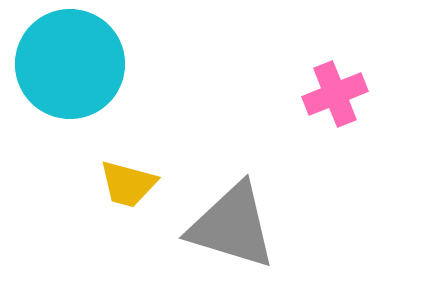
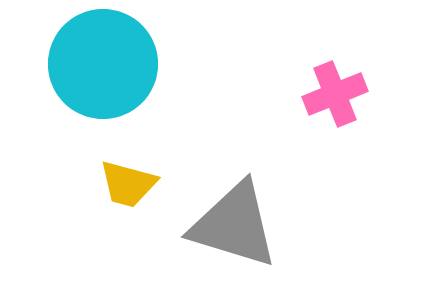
cyan circle: moved 33 px right
gray triangle: moved 2 px right, 1 px up
